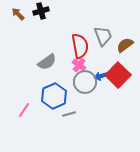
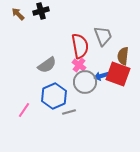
brown semicircle: moved 2 px left, 11 px down; rotated 48 degrees counterclockwise
gray semicircle: moved 3 px down
red square: moved 1 px up; rotated 25 degrees counterclockwise
gray line: moved 2 px up
